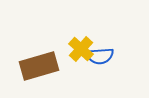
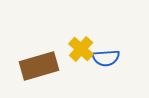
blue semicircle: moved 6 px right, 2 px down
